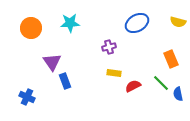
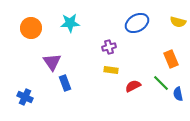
yellow rectangle: moved 3 px left, 3 px up
blue rectangle: moved 2 px down
blue cross: moved 2 px left
